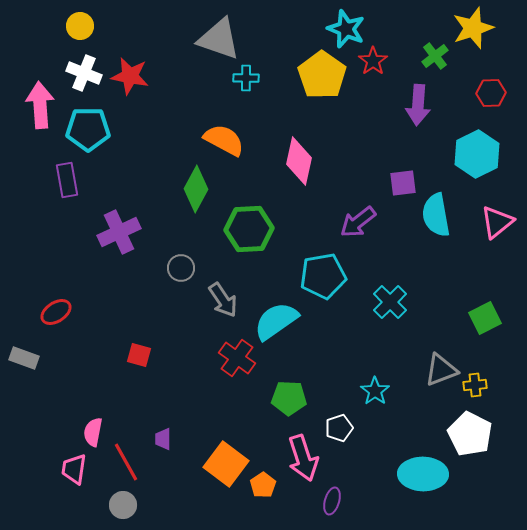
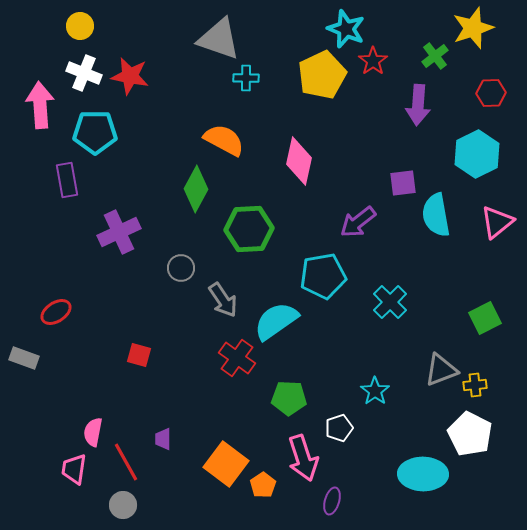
yellow pentagon at (322, 75): rotated 12 degrees clockwise
cyan pentagon at (88, 129): moved 7 px right, 3 px down
